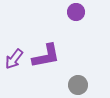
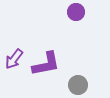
purple L-shape: moved 8 px down
